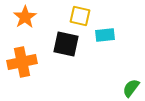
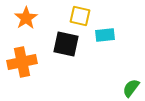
orange star: moved 1 px right, 1 px down
